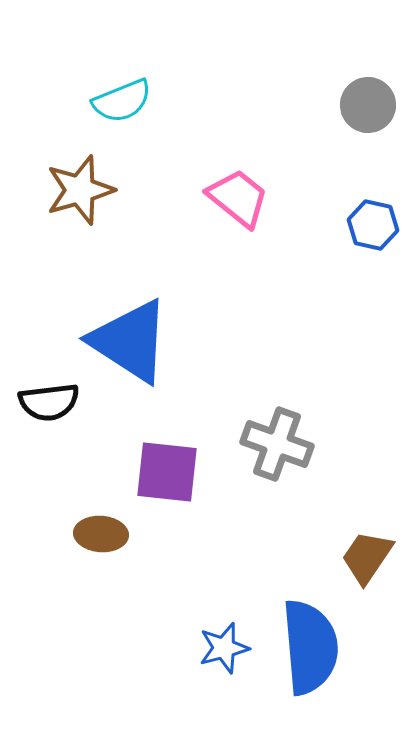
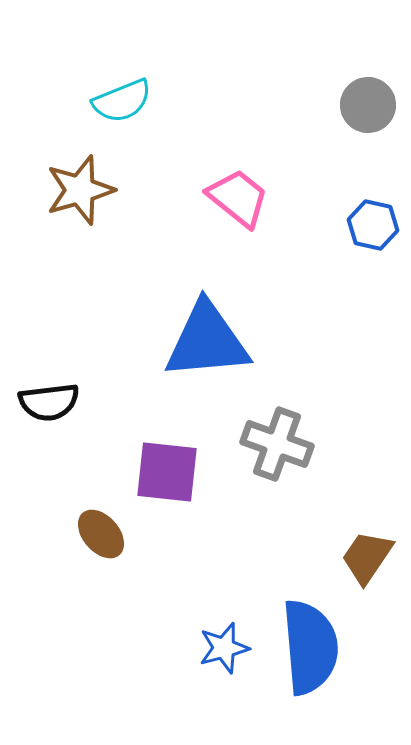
blue triangle: moved 77 px right; rotated 38 degrees counterclockwise
brown ellipse: rotated 45 degrees clockwise
